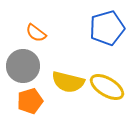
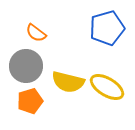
gray circle: moved 3 px right
